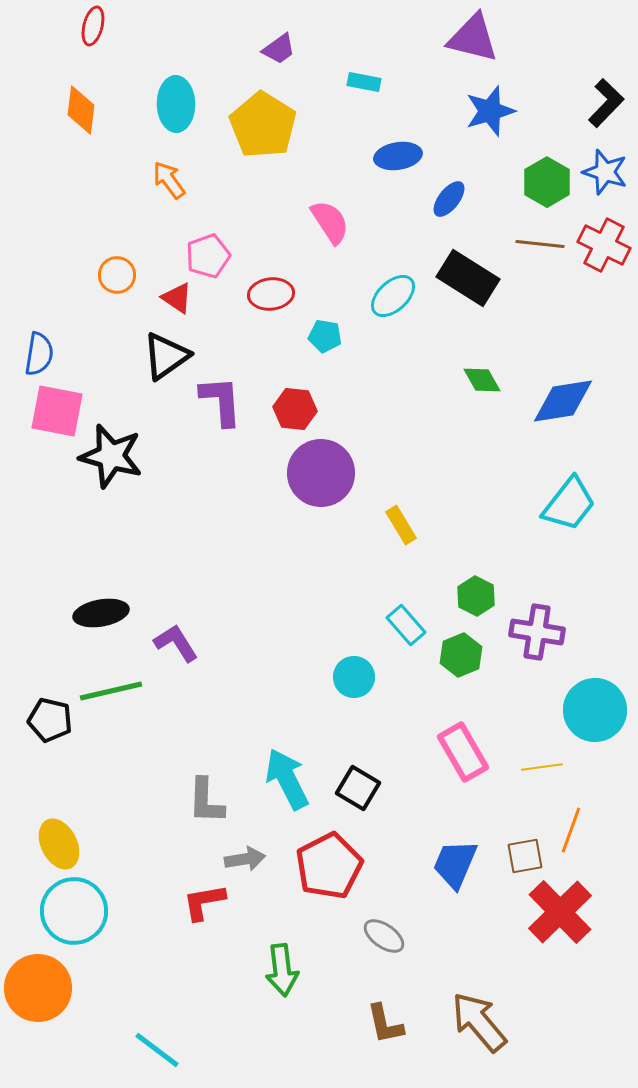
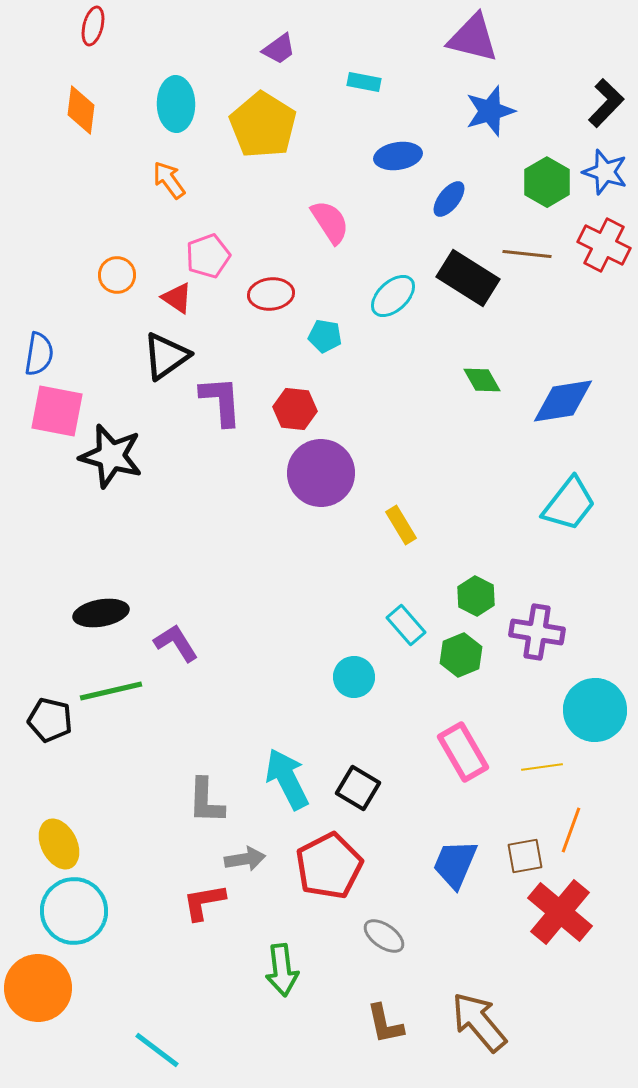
brown line at (540, 244): moved 13 px left, 10 px down
red cross at (560, 912): rotated 6 degrees counterclockwise
